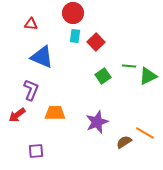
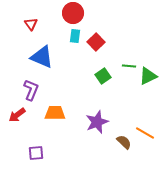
red triangle: rotated 48 degrees clockwise
brown semicircle: rotated 77 degrees clockwise
purple square: moved 2 px down
